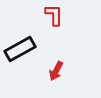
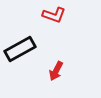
red L-shape: rotated 110 degrees clockwise
